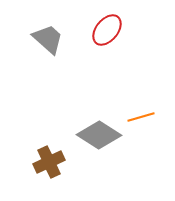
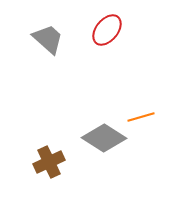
gray diamond: moved 5 px right, 3 px down
